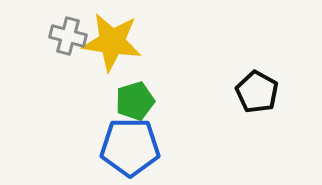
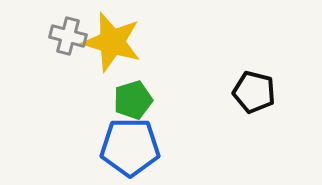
yellow star: rotated 8 degrees clockwise
black pentagon: moved 3 px left; rotated 15 degrees counterclockwise
green pentagon: moved 2 px left, 1 px up
